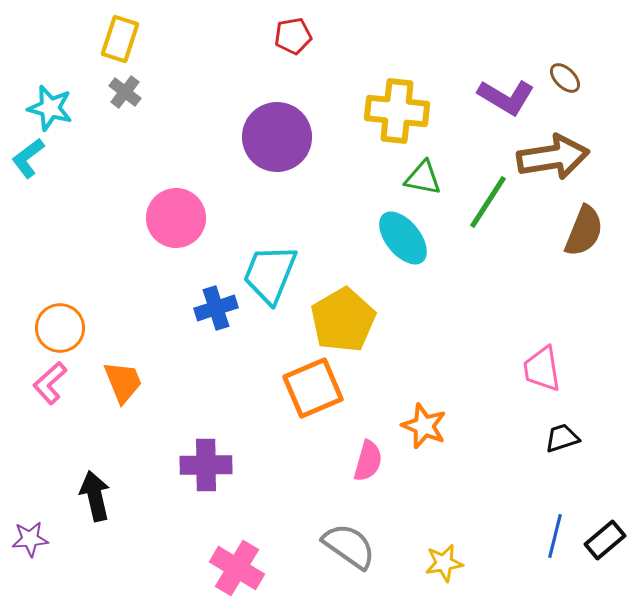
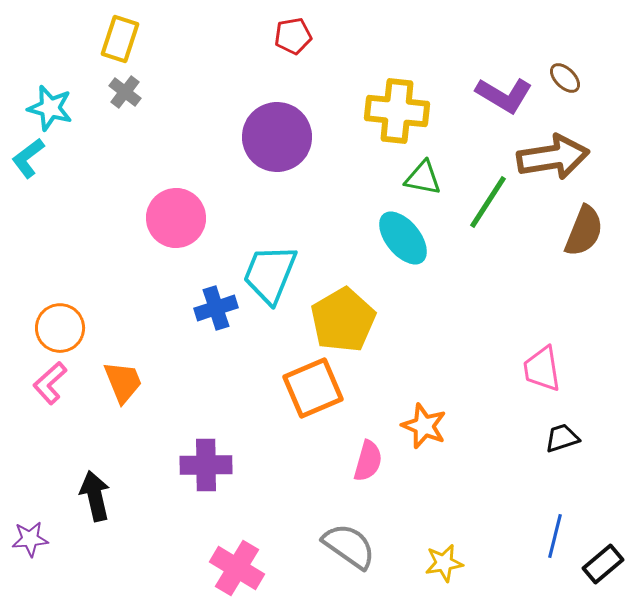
purple L-shape: moved 2 px left, 2 px up
black rectangle: moved 2 px left, 24 px down
